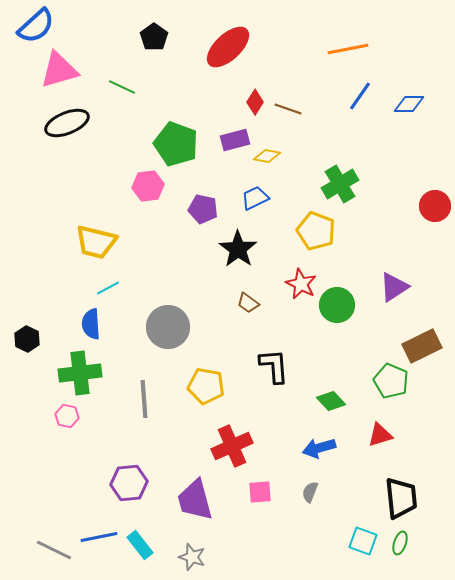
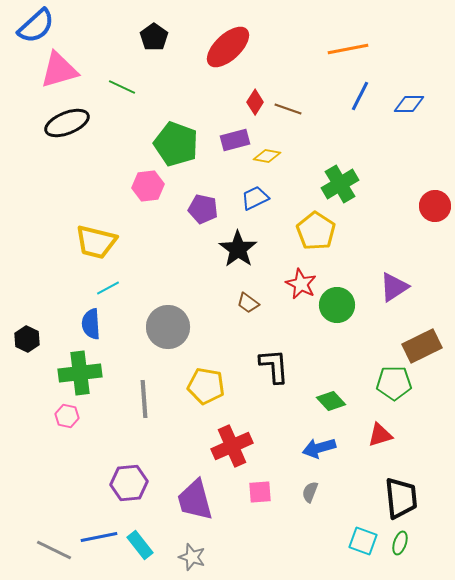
blue line at (360, 96): rotated 8 degrees counterclockwise
yellow pentagon at (316, 231): rotated 12 degrees clockwise
green pentagon at (391, 381): moved 3 px right, 2 px down; rotated 24 degrees counterclockwise
